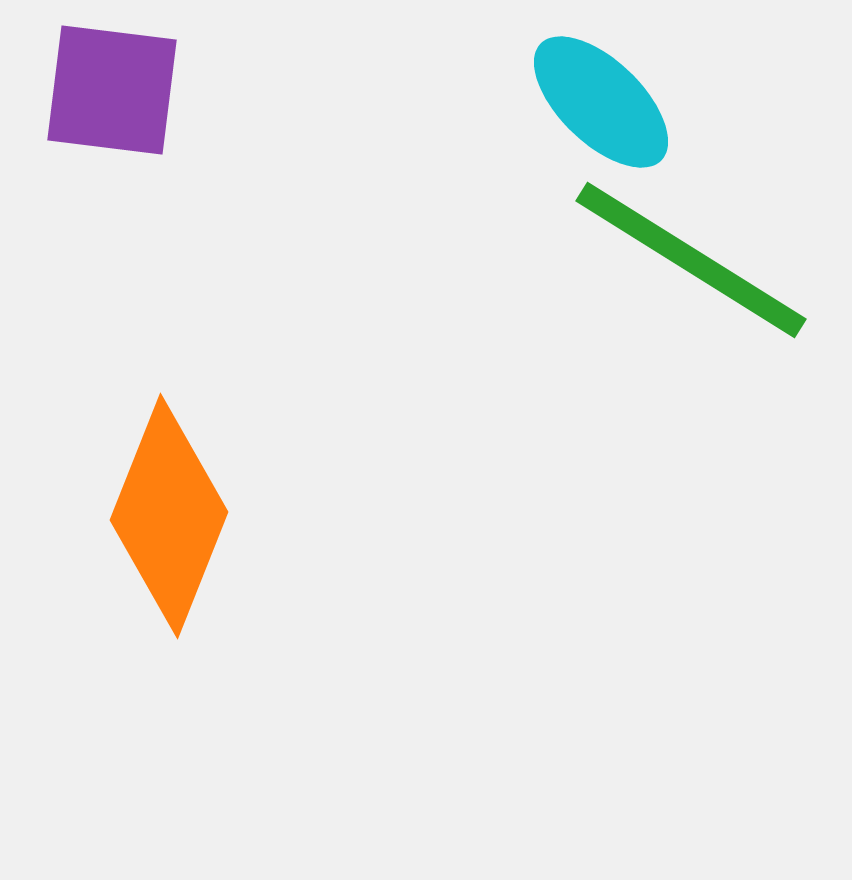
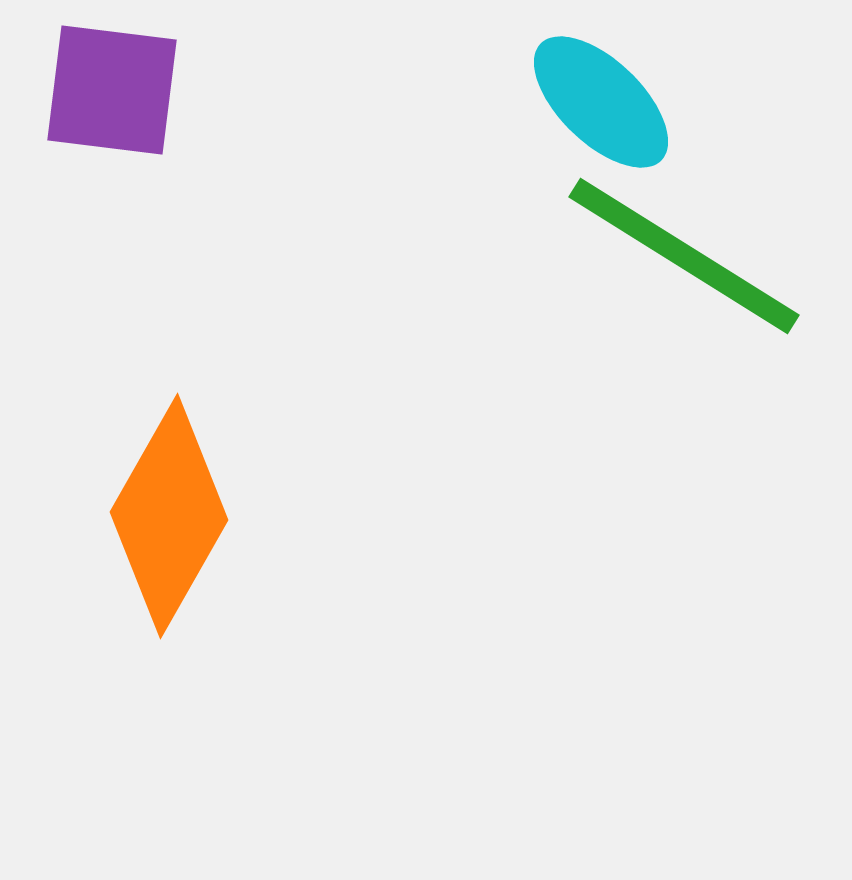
green line: moved 7 px left, 4 px up
orange diamond: rotated 8 degrees clockwise
